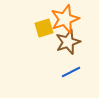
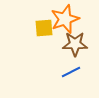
yellow square: rotated 12 degrees clockwise
brown star: moved 7 px right, 2 px down; rotated 20 degrees clockwise
